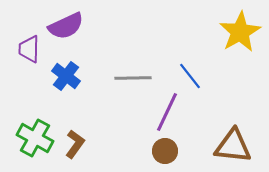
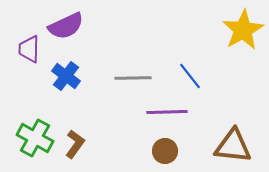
yellow star: moved 3 px right, 2 px up
purple line: rotated 63 degrees clockwise
